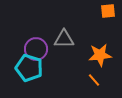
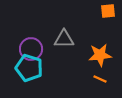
purple circle: moved 5 px left
orange line: moved 6 px right, 1 px up; rotated 24 degrees counterclockwise
